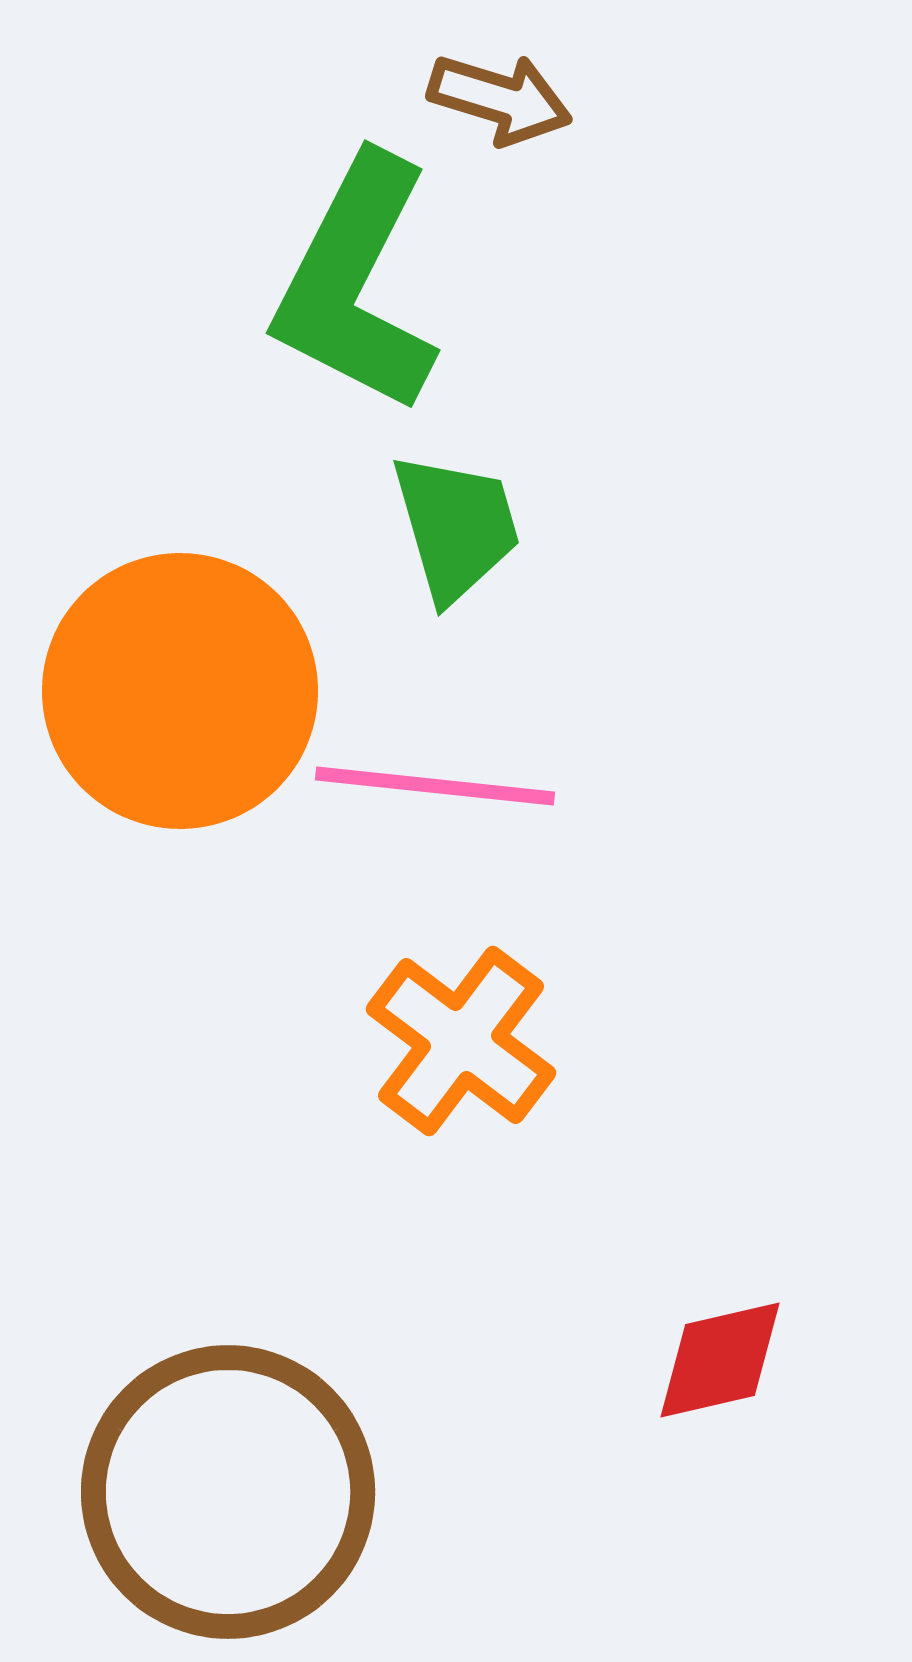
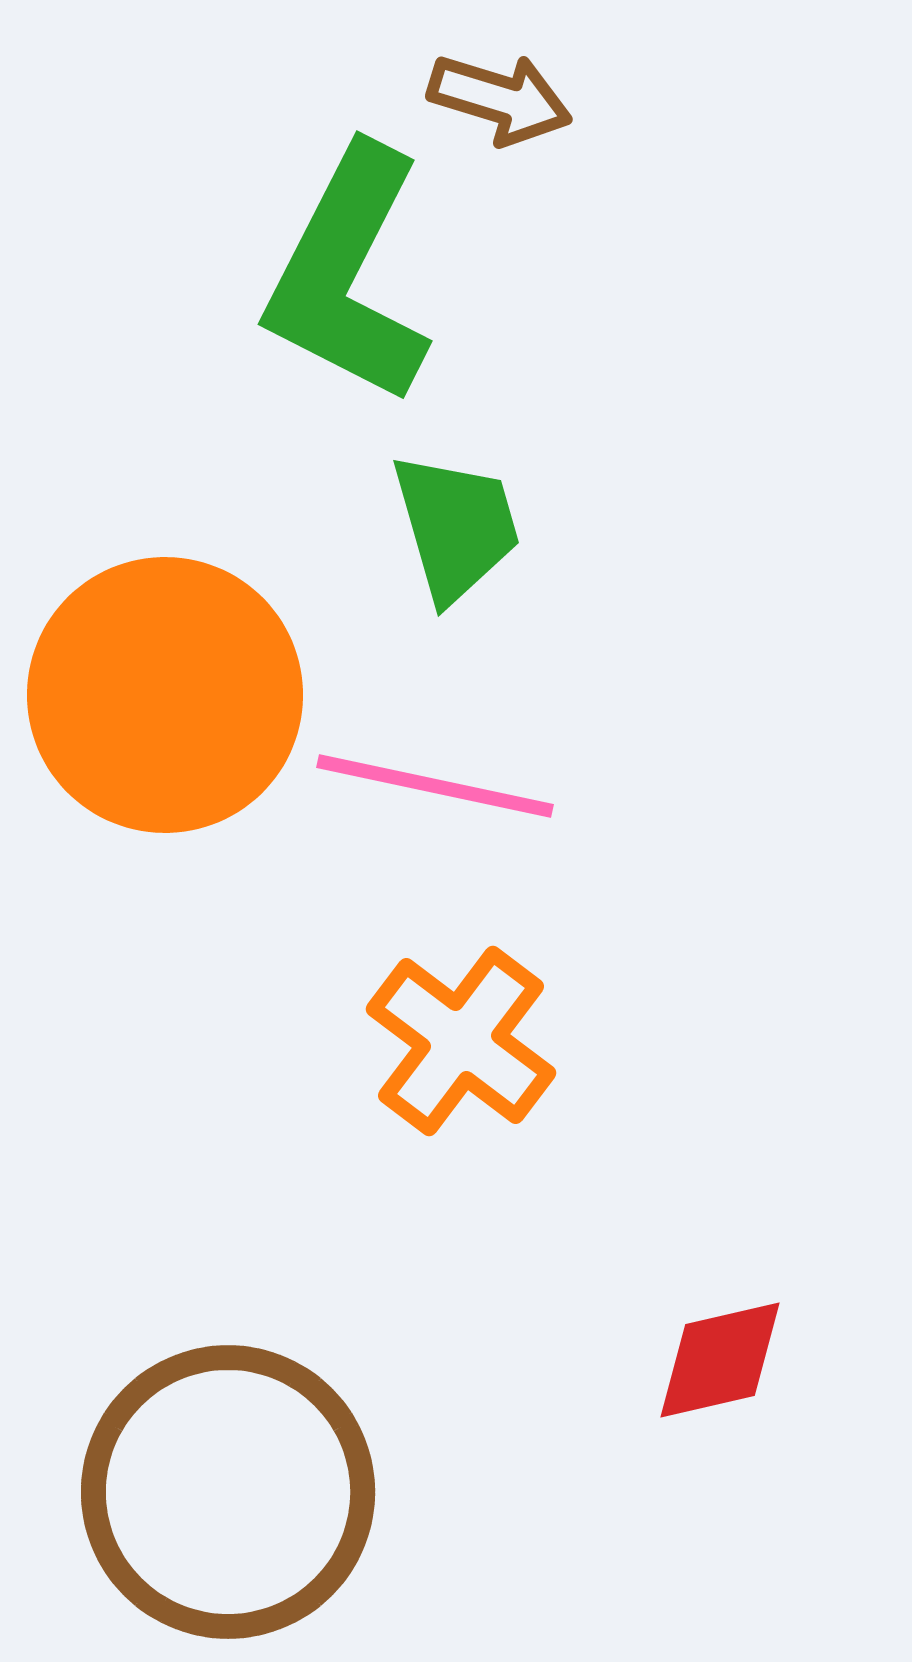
green L-shape: moved 8 px left, 9 px up
orange circle: moved 15 px left, 4 px down
pink line: rotated 6 degrees clockwise
